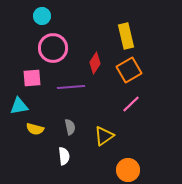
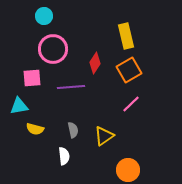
cyan circle: moved 2 px right
pink circle: moved 1 px down
gray semicircle: moved 3 px right, 3 px down
